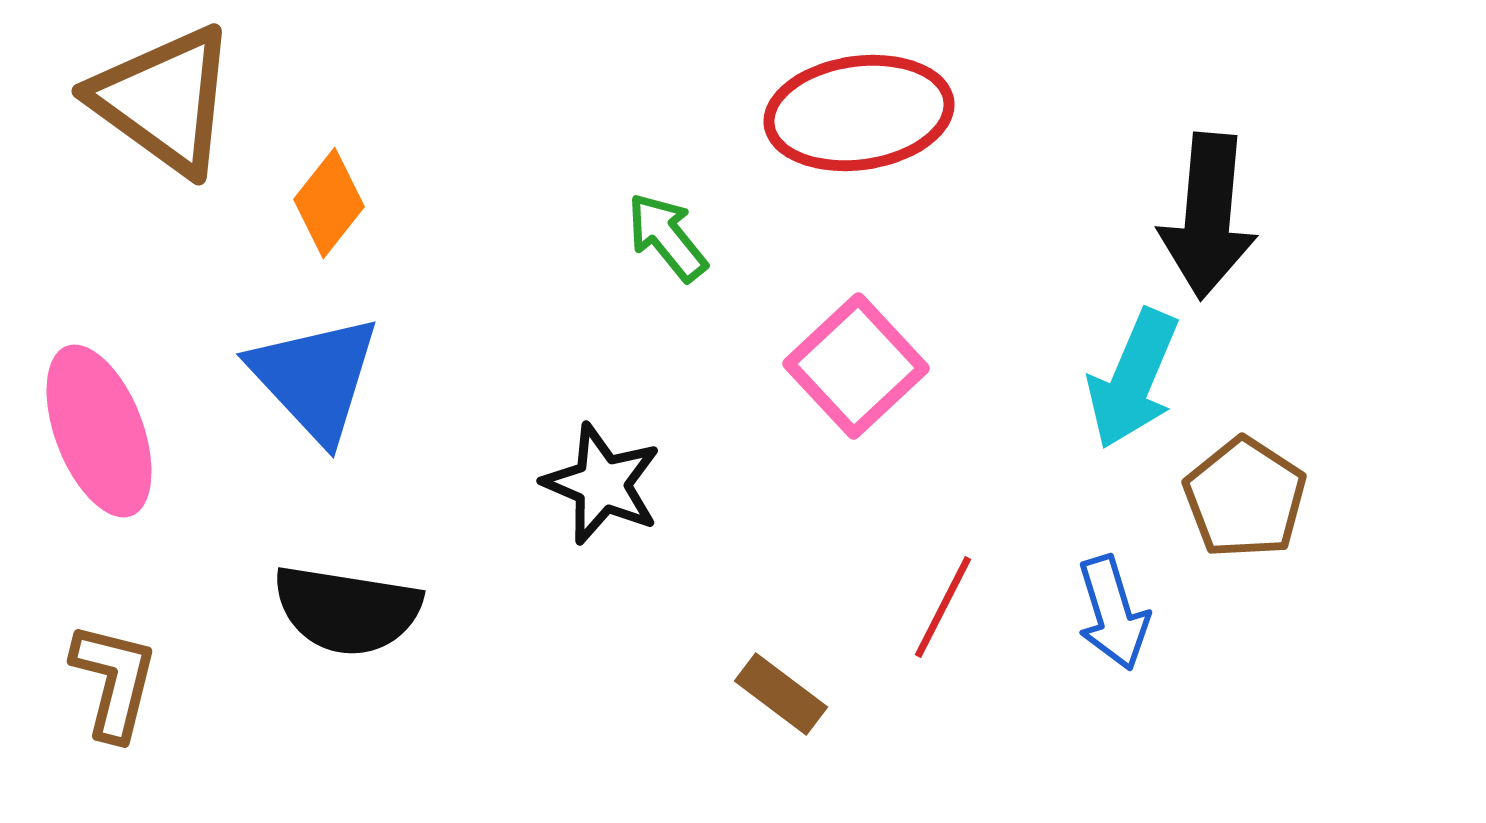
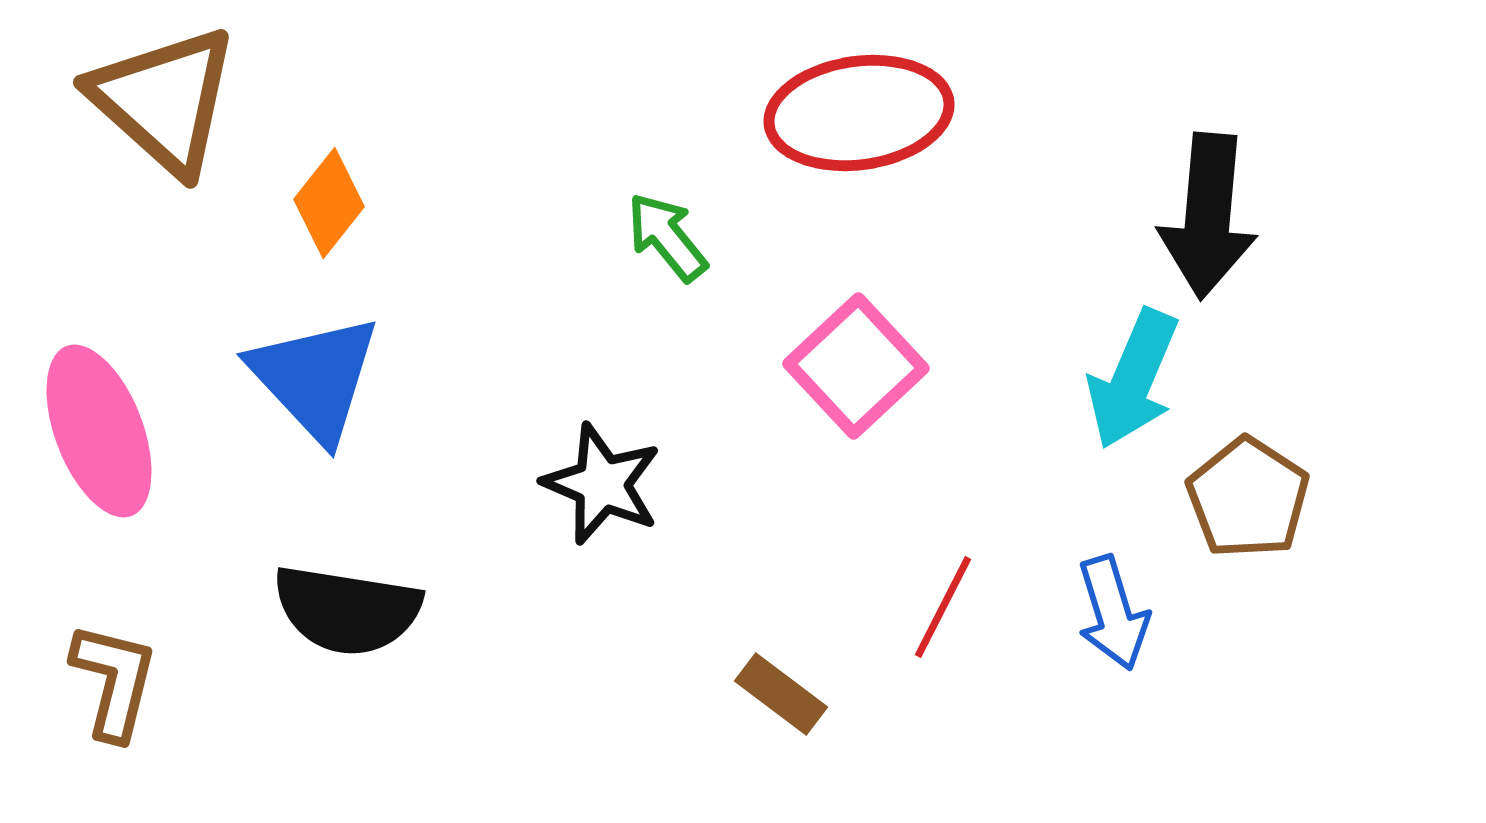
brown triangle: rotated 6 degrees clockwise
brown pentagon: moved 3 px right
